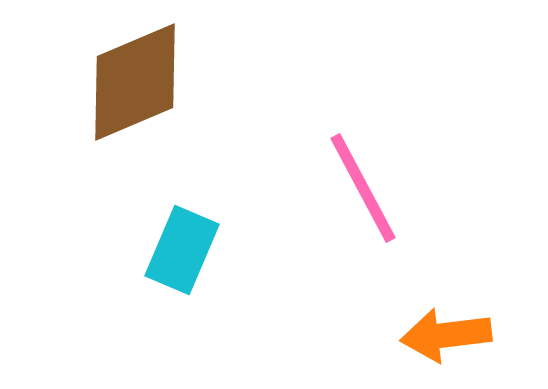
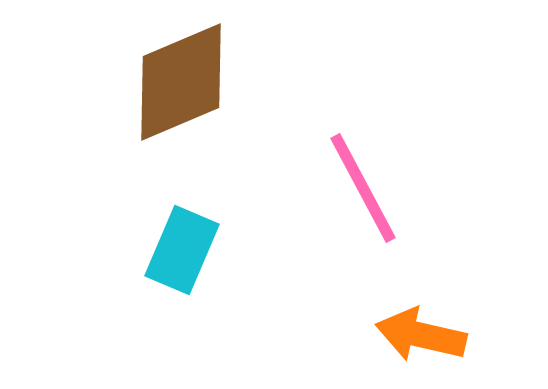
brown diamond: moved 46 px right
orange arrow: moved 25 px left; rotated 20 degrees clockwise
